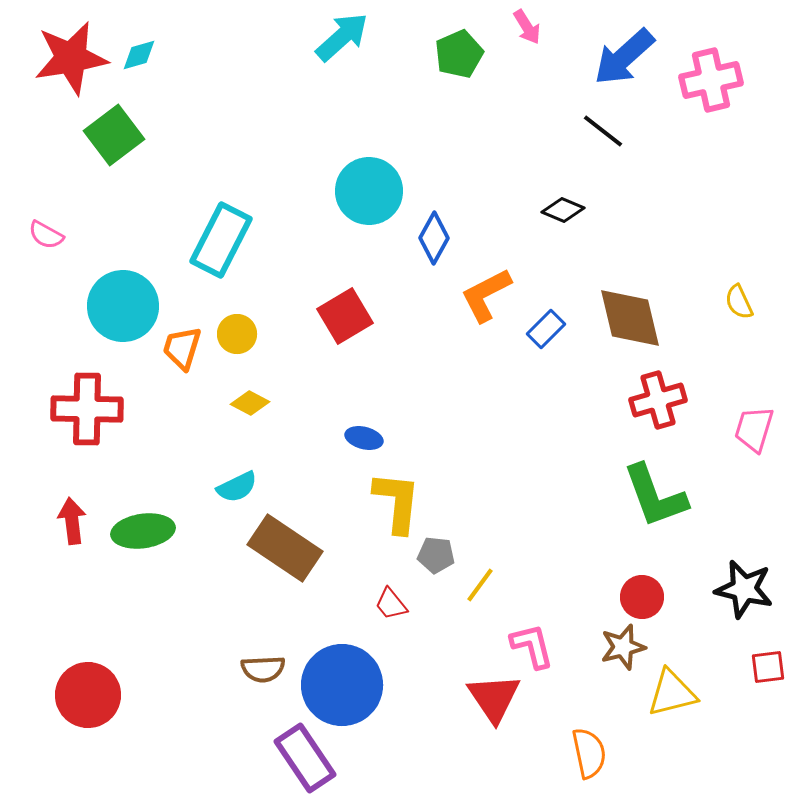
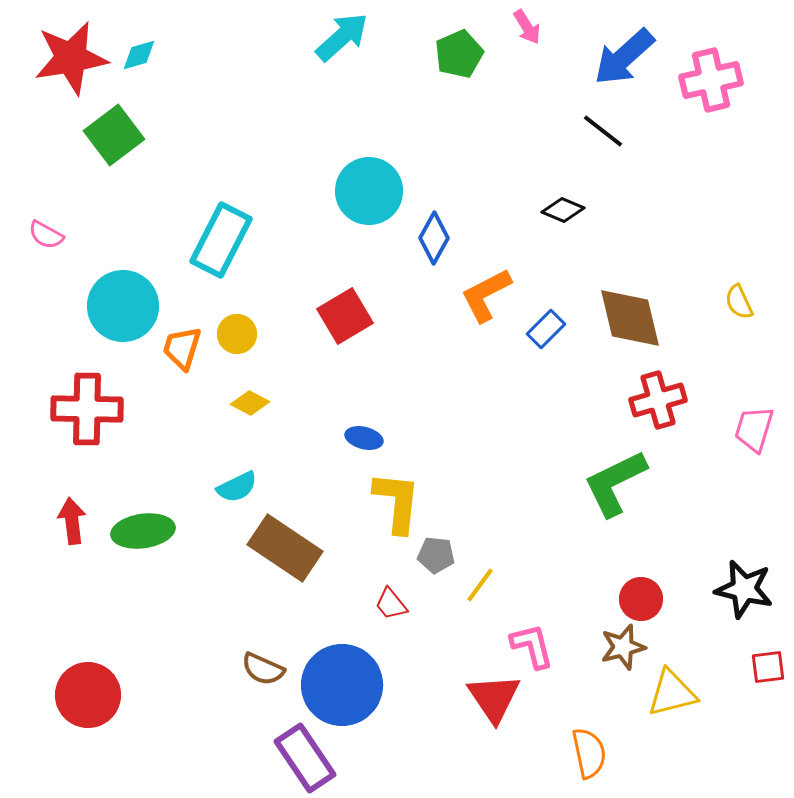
green L-shape at (655, 496): moved 40 px left, 13 px up; rotated 84 degrees clockwise
red circle at (642, 597): moved 1 px left, 2 px down
brown semicircle at (263, 669): rotated 27 degrees clockwise
